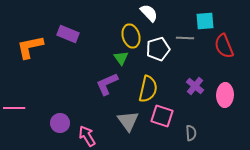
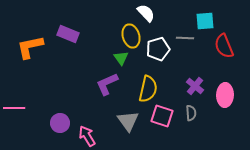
white semicircle: moved 3 px left
gray semicircle: moved 20 px up
